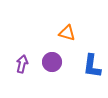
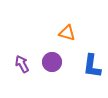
purple arrow: rotated 42 degrees counterclockwise
